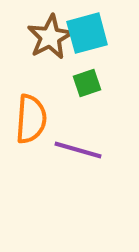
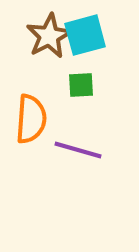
cyan square: moved 2 px left, 2 px down
brown star: moved 1 px left, 1 px up
green square: moved 6 px left, 2 px down; rotated 16 degrees clockwise
